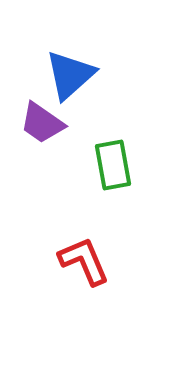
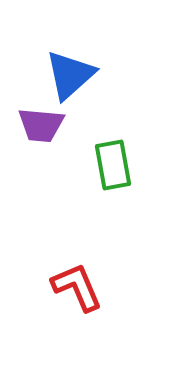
purple trapezoid: moved 1 px left, 2 px down; rotated 30 degrees counterclockwise
red L-shape: moved 7 px left, 26 px down
